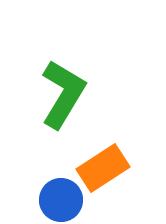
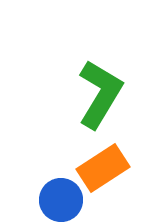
green L-shape: moved 37 px right
